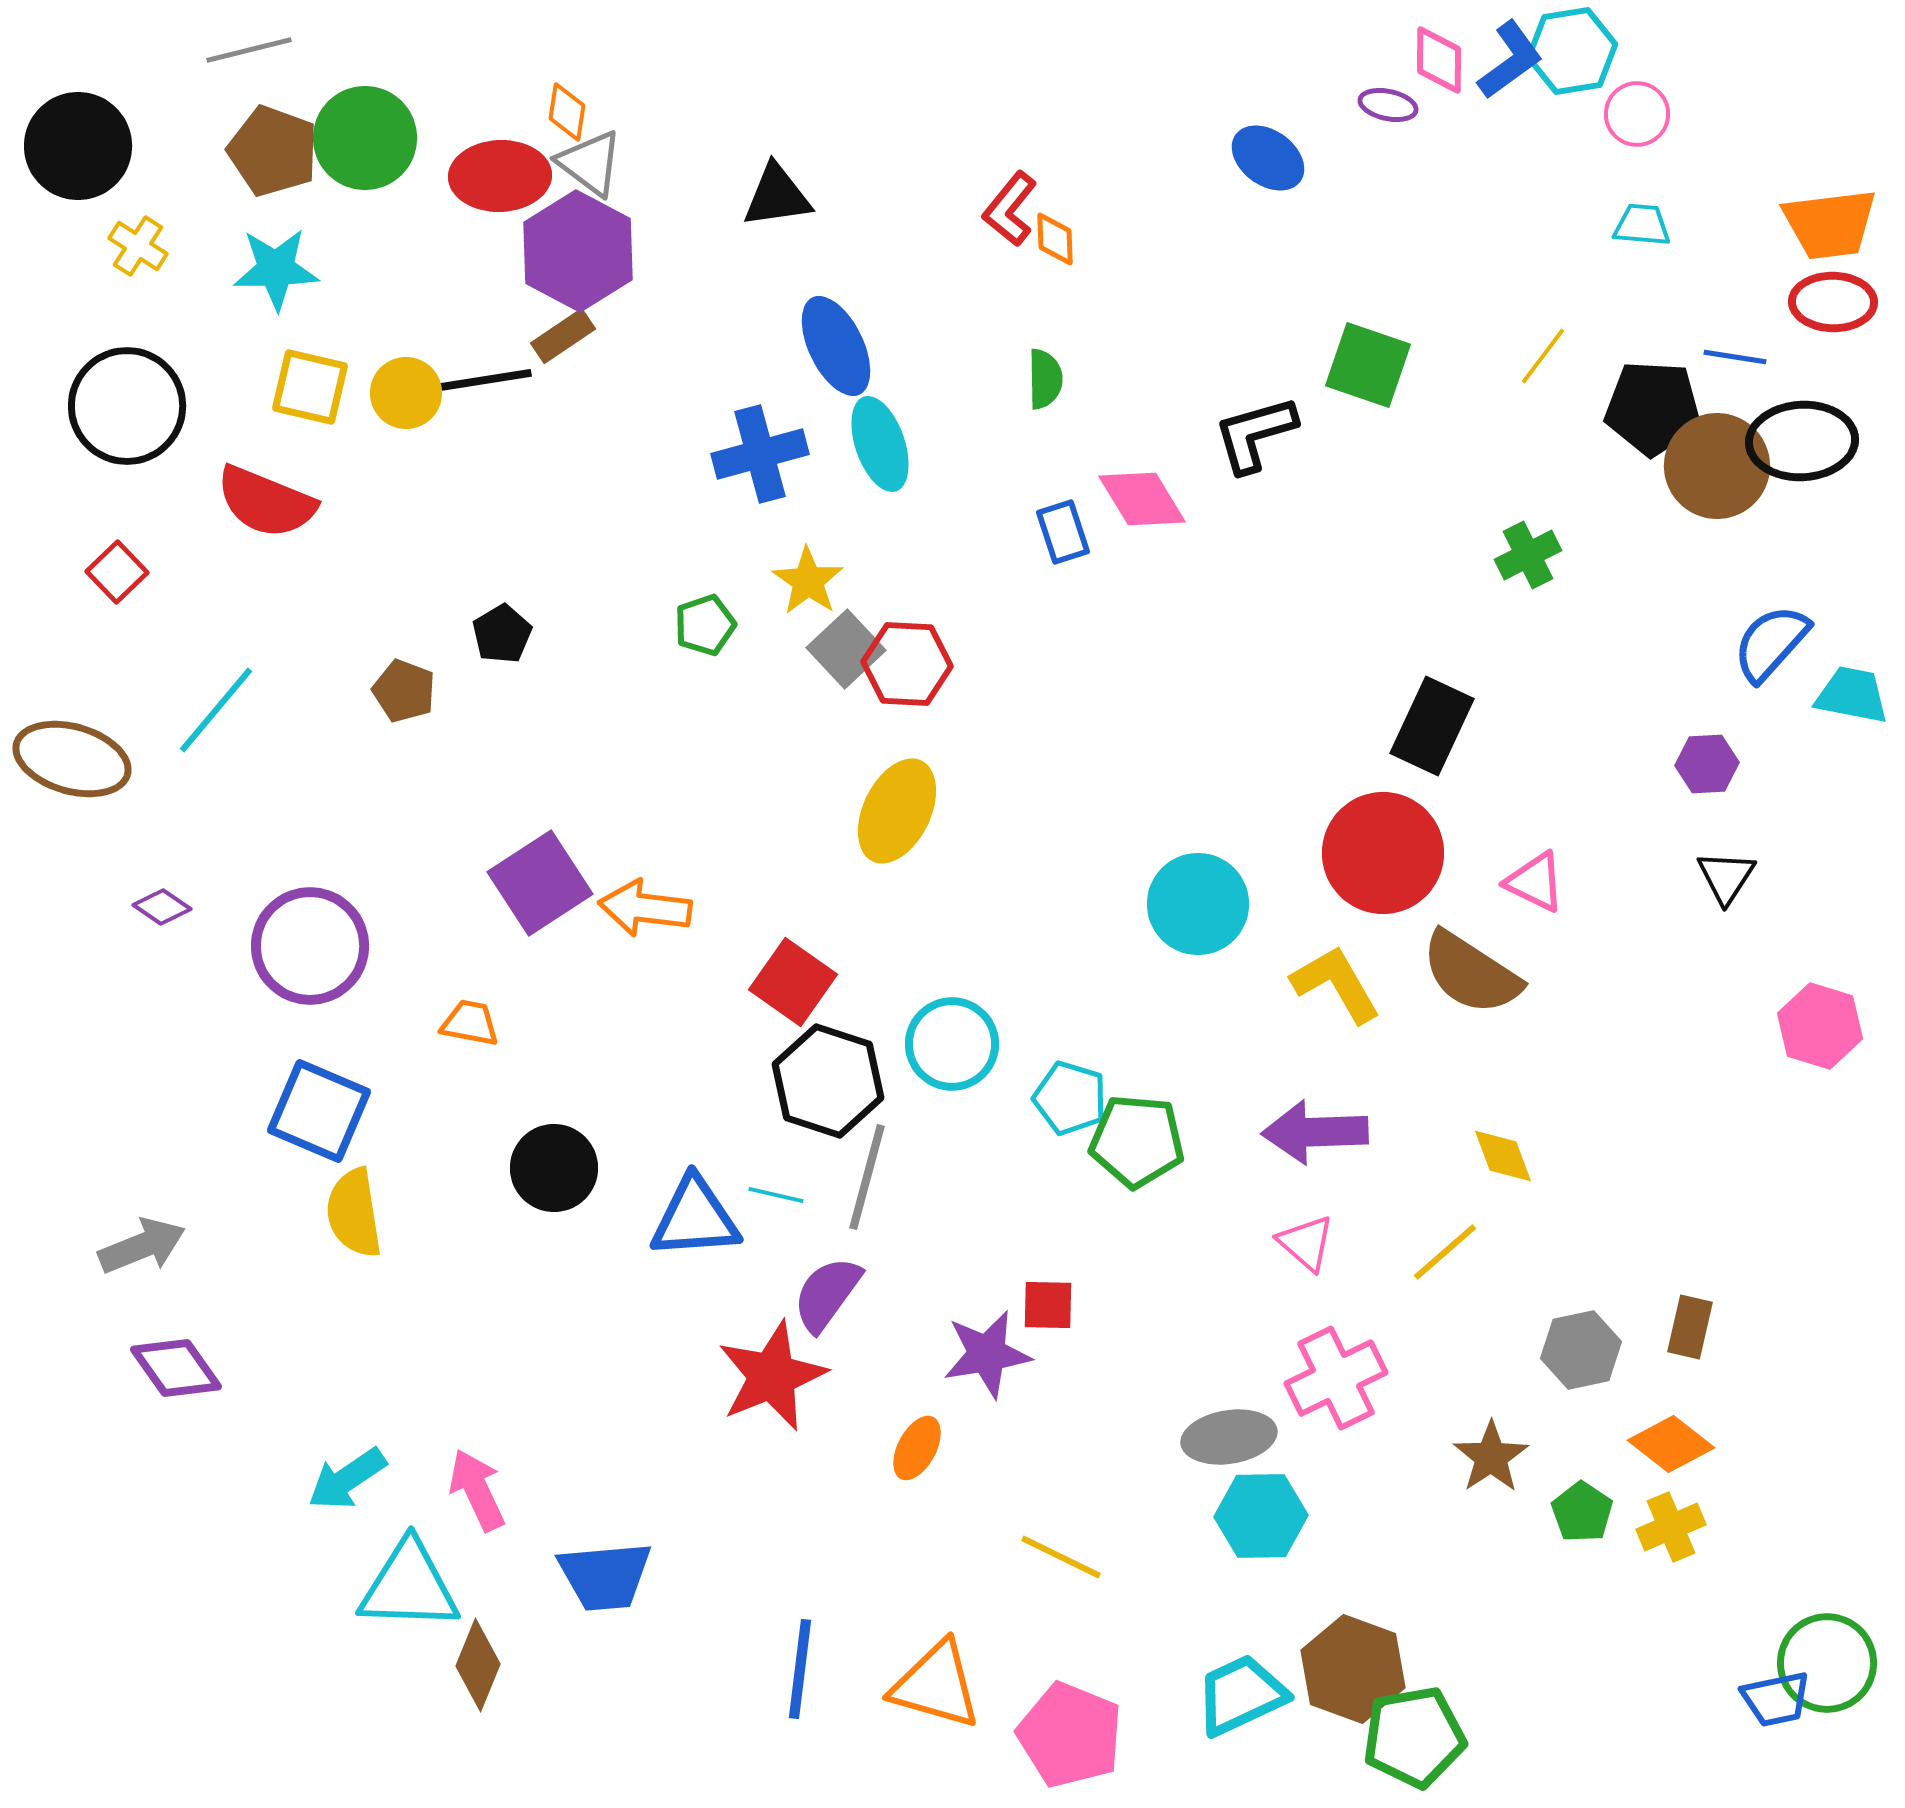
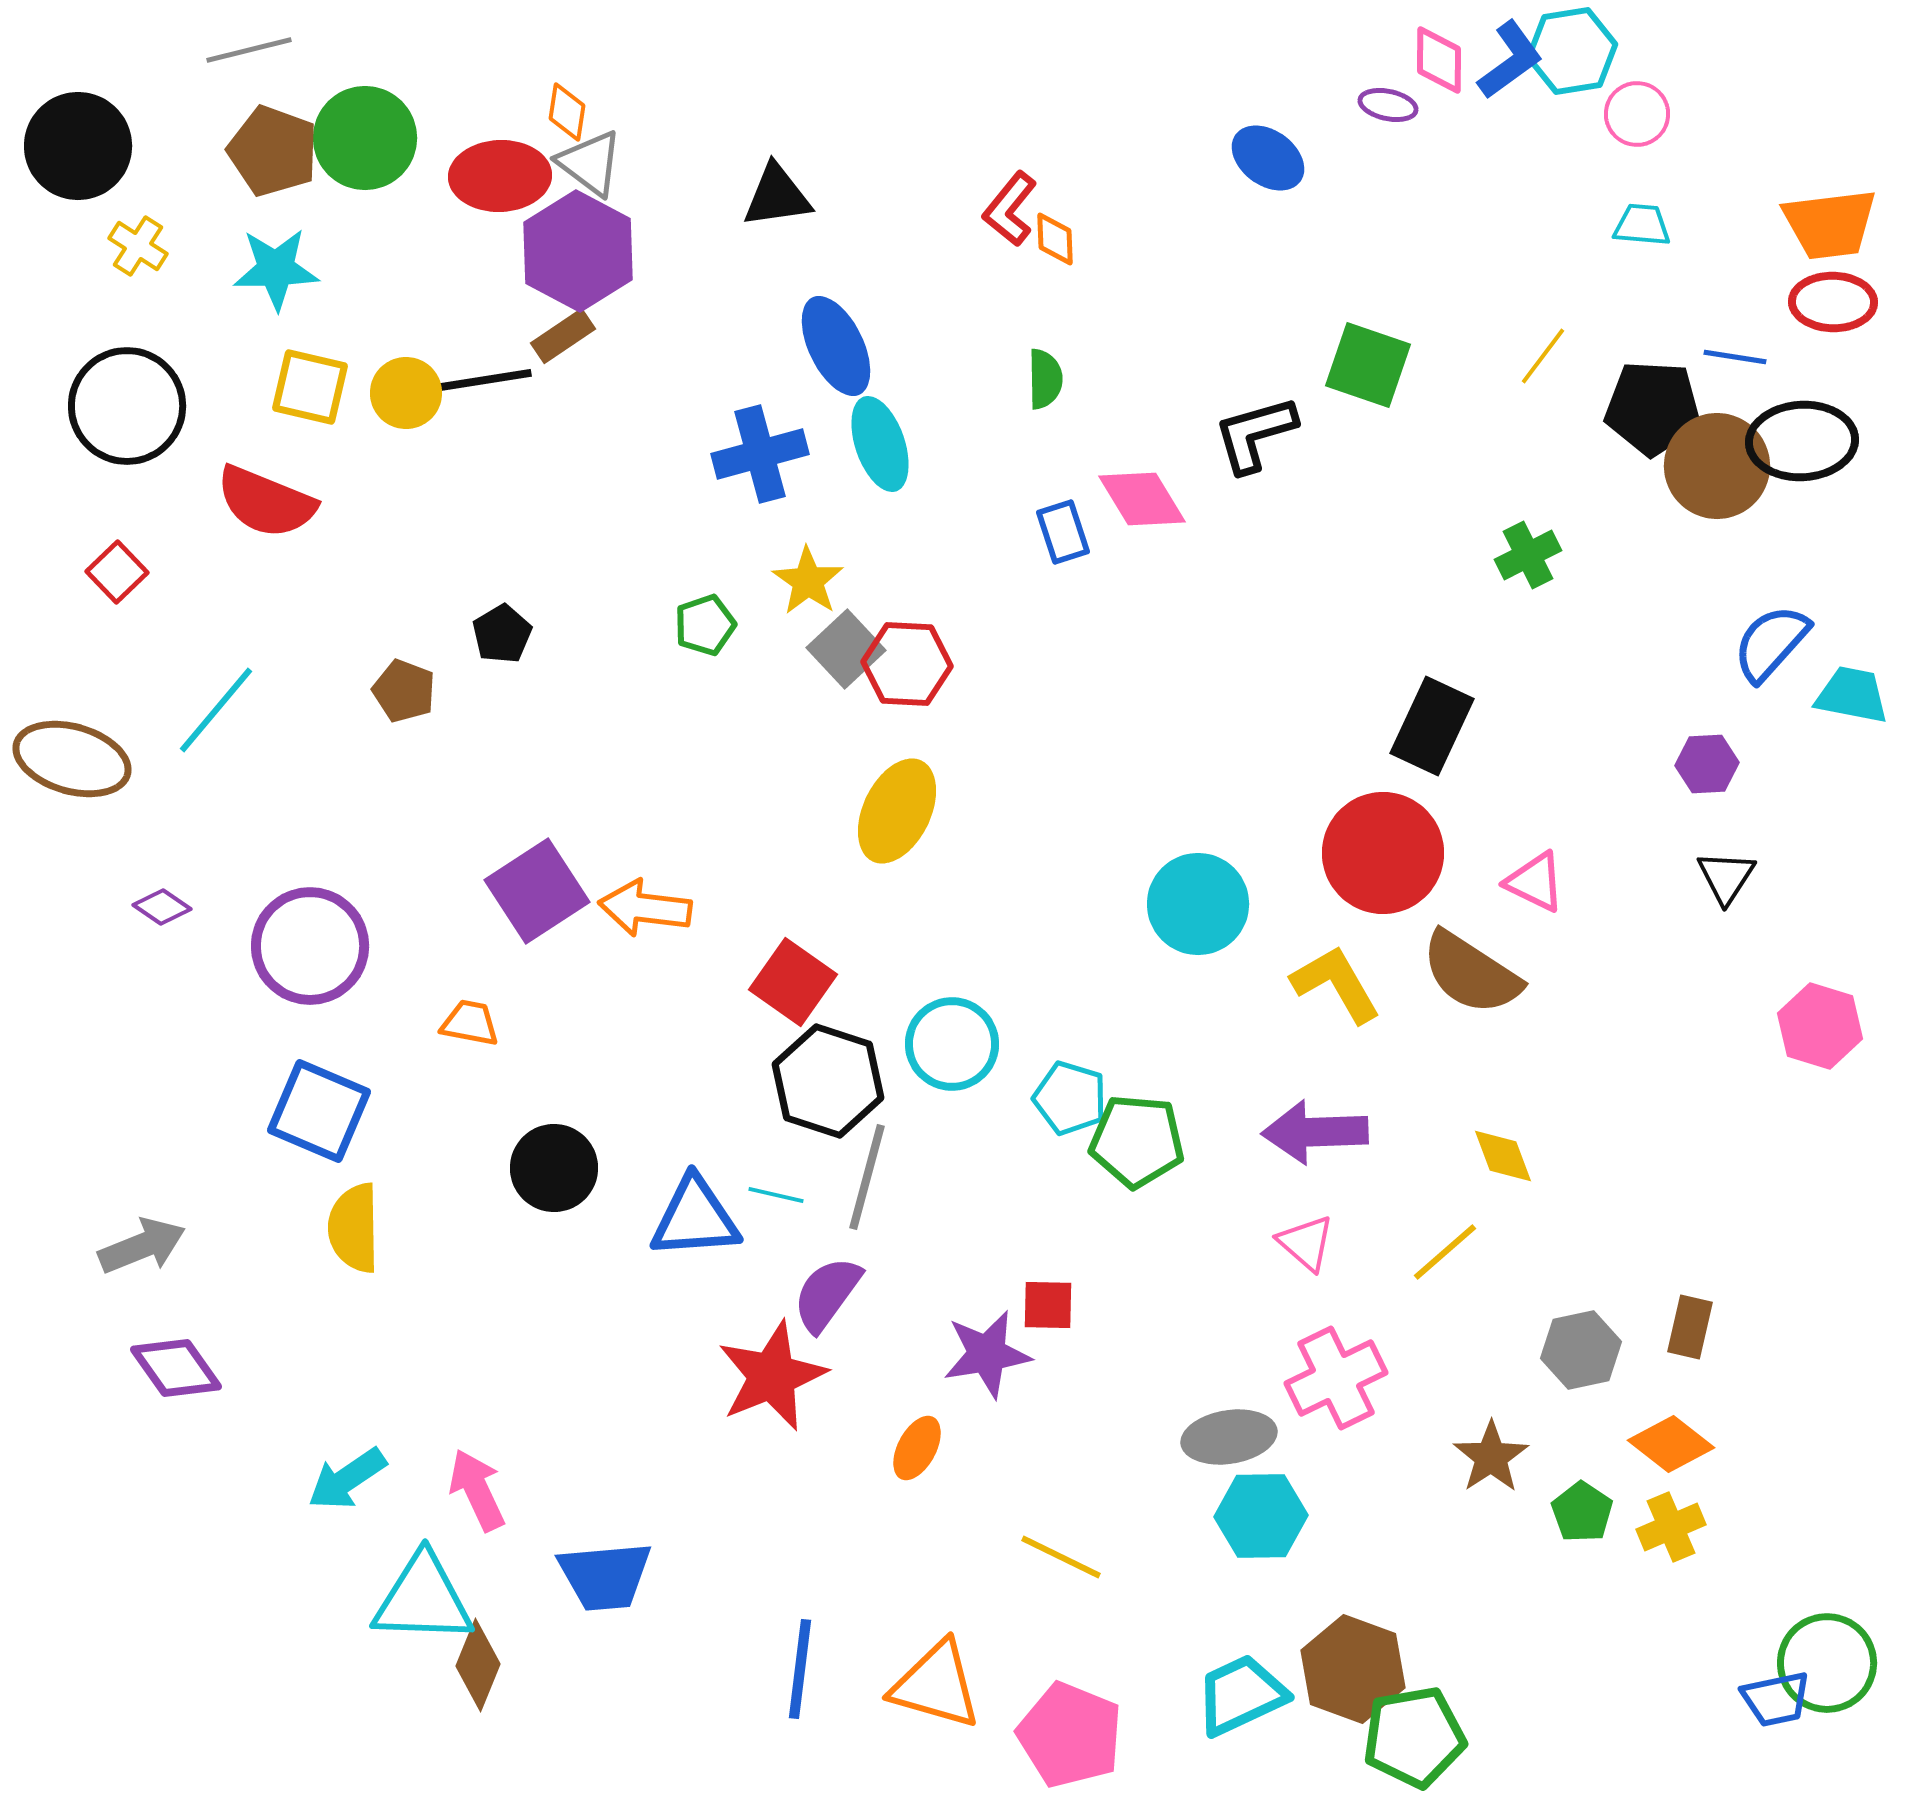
purple square at (540, 883): moved 3 px left, 8 px down
yellow semicircle at (354, 1213): moved 15 px down; rotated 8 degrees clockwise
cyan triangle at (409, 1586): moved 14 px right, 13 px down
